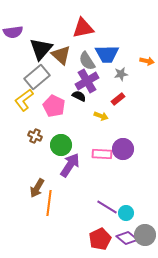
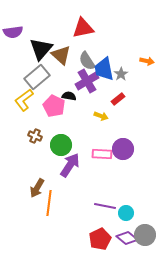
blue trapezoid: moved 3 px left, 15 px down; rotated 80 degrees clockwise
gray star: rotated 24 degrees counterclockwise
black semicircle: moved 10 px left; rotated 16 degrees counterclockwise
purple line: moved 2 px left, 1 px up; rotated 20 degrees counterclockwise
